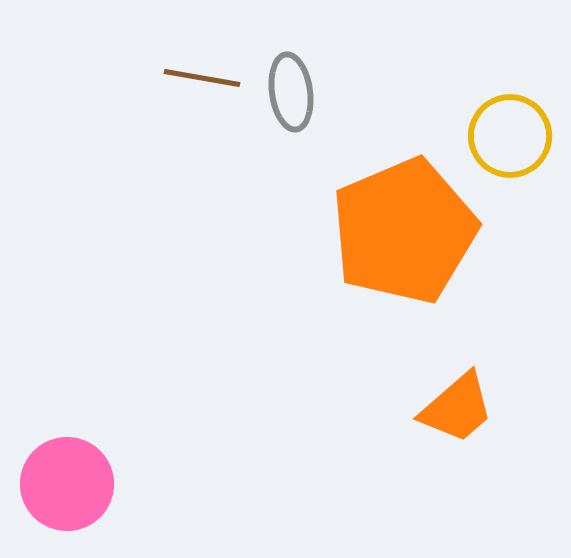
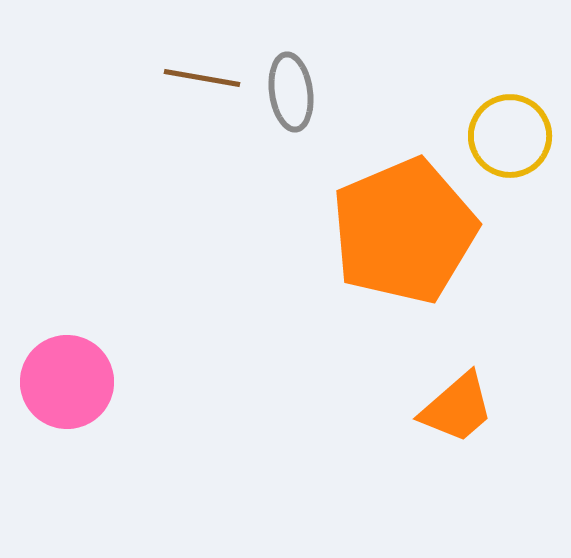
pink circle: moved 102 px up
